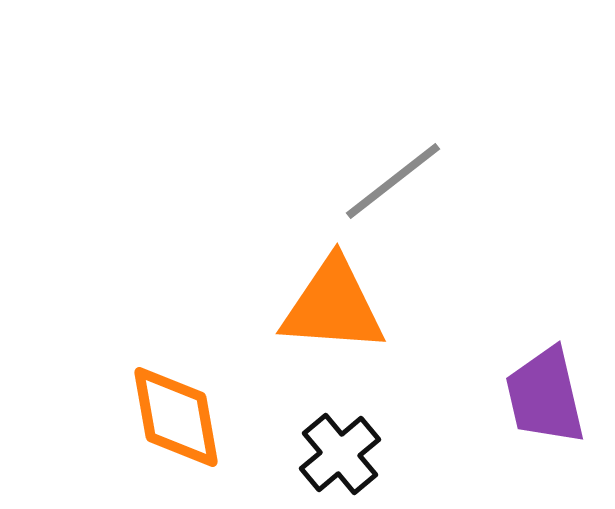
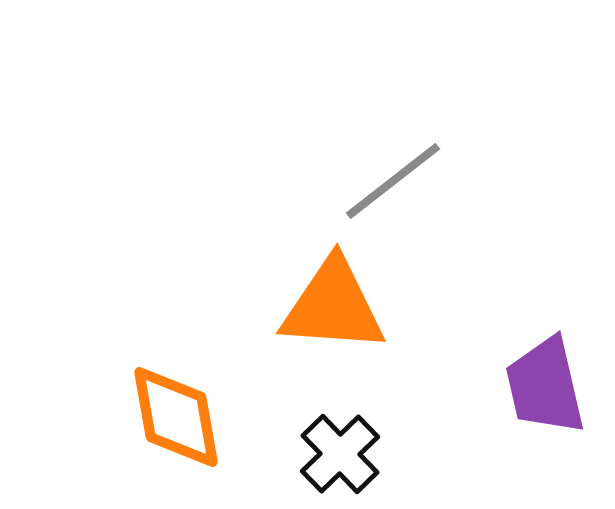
purple trapezoid: moved 10 px up
black cross: rotated 4 degrees counterclockwise
